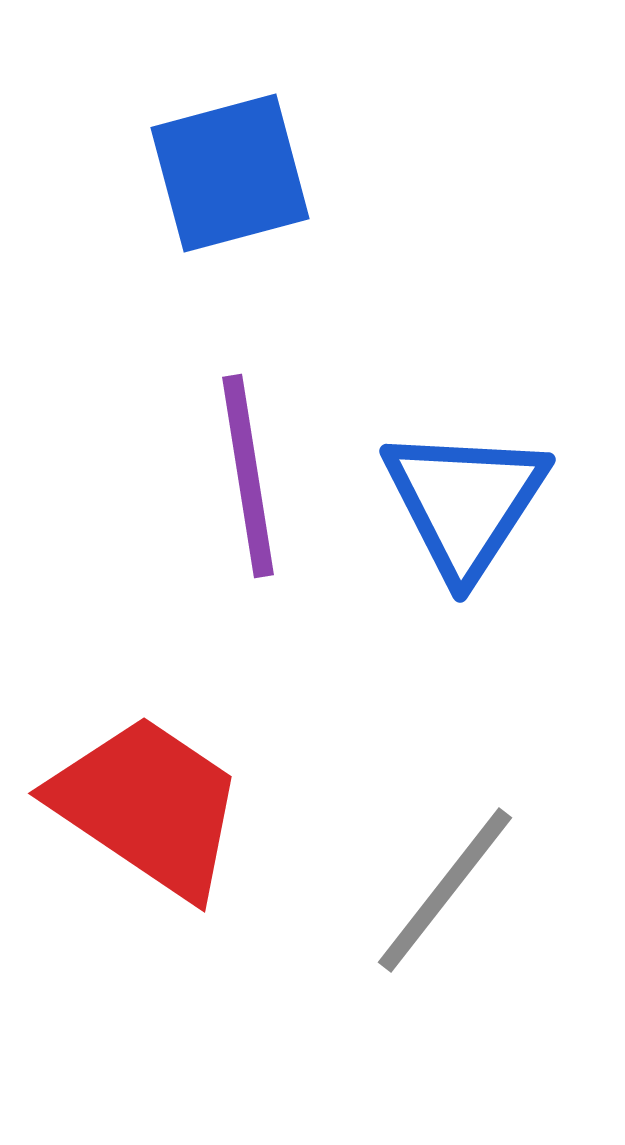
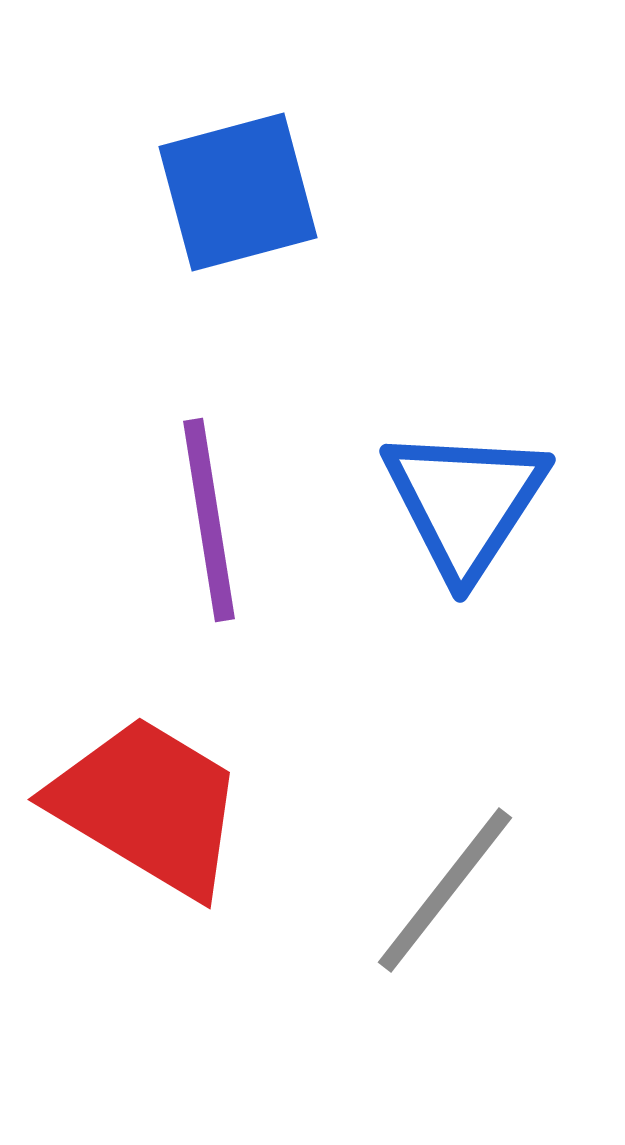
blue square: moved 8 px right, 19 px down
purple line: moved 39 px left, 44 px down
red trapezoid: rotated 3 degrees counterclockwise
